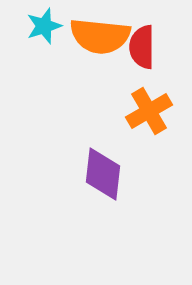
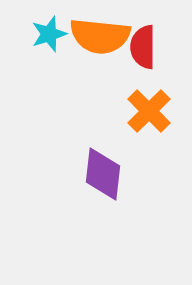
cyan star: moved 5 px right, 8 px down
red semicircle: moved 1 px right
orange cross: rotated 15 degrees counterclockwise
